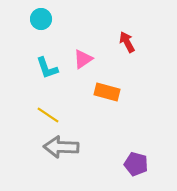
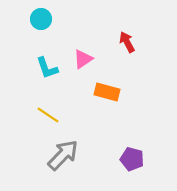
gray arrow: moved 2 px right, 8 px down; rotated 132 degrees clockwise
purple pentagon: moved 4 px left, 5 px up
